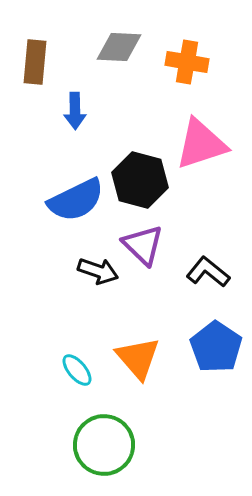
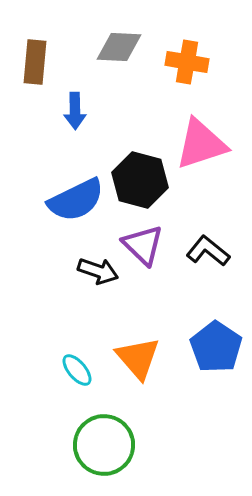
black L-shape: moved 21 px up
